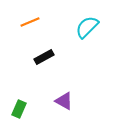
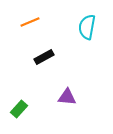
cyan semicircle: rotated 35 degrees counterclockwise
purple triangle: moved 3 px right, 4 px up; rotated 24 degrees counterclockwise
green rectangle: rotated 18 degrees clockwise
